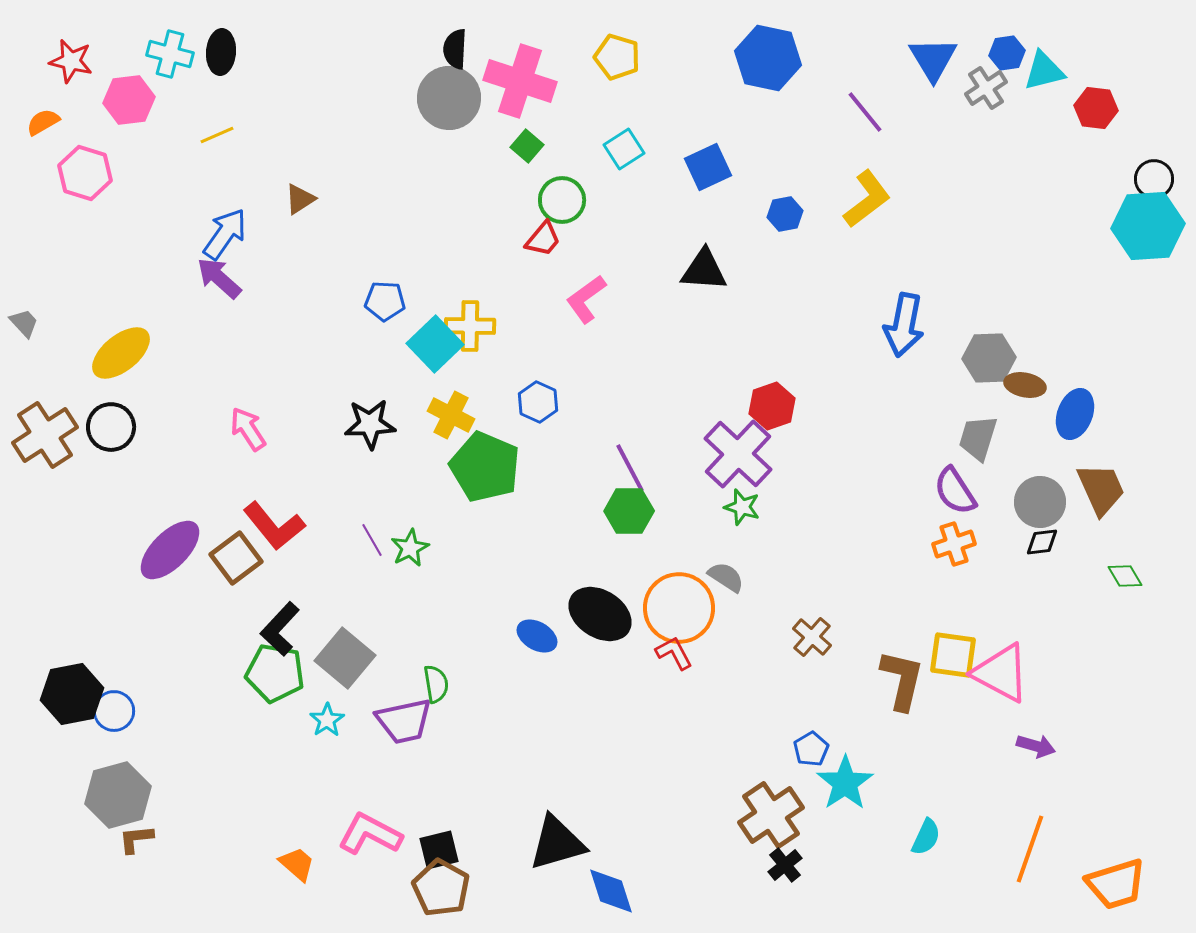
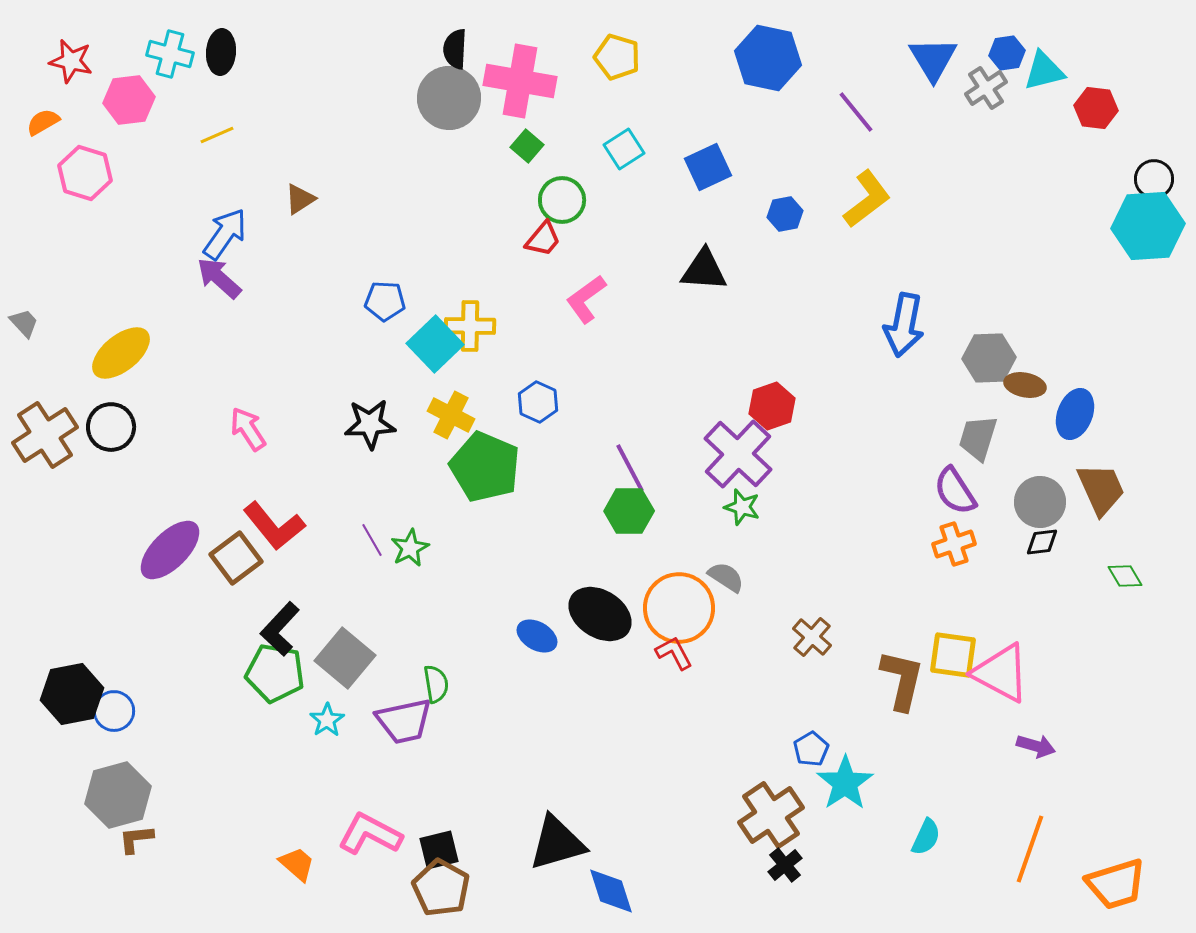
pink cross at (520, 81): rotated 8 degrees counterclockwise
purple line at (865, 112): moved 9 px left
